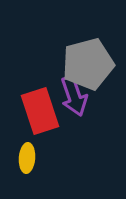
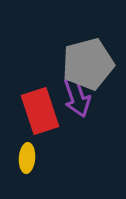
purple arrow: moved 3 px right, 1 px down
